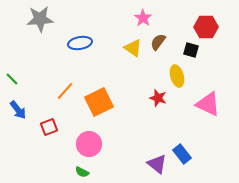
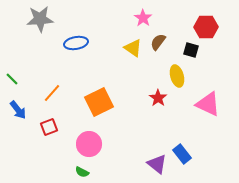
blue ellipse: moved 4 px left
orange line: moved 13 px left, 2 px down
red star: rotated 18 degrees clockwise
